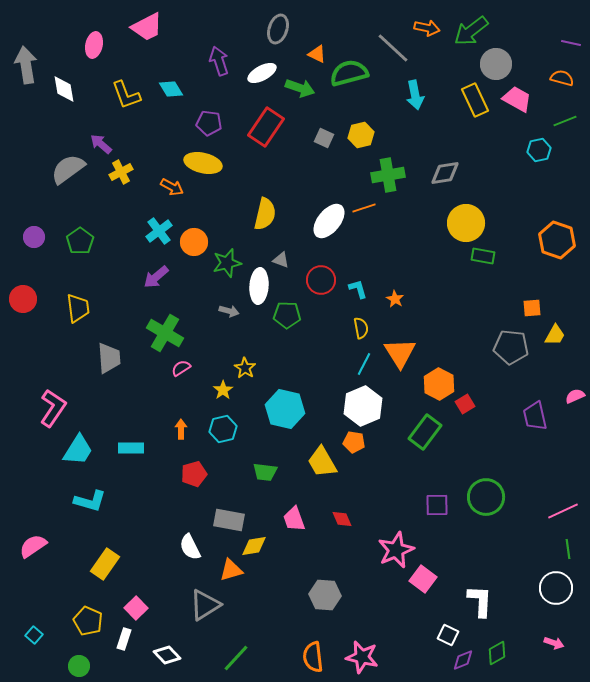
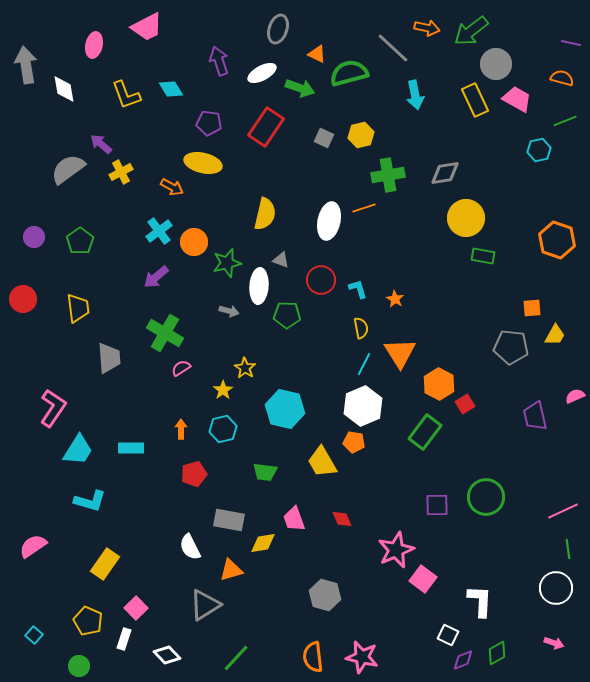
white ellipse at (329, 221): rotated 27 degrees counterclockwise
yellow circle at (466, 223): moved 5 px up
yellow diamond at (254, 546): moved 9 px right, 3 px up
gray hexagon at (325, 595): rotated 12 degrees clockwise
